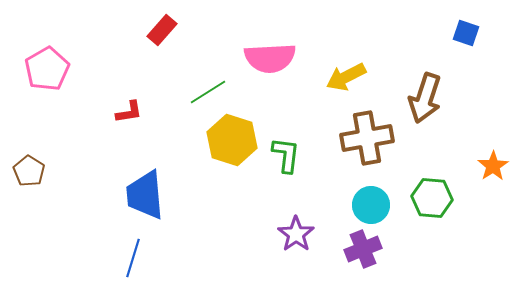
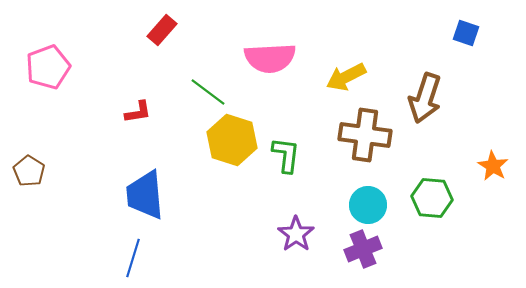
pink pentagon: moved 1 px right, 2 px up; rotated 9 degrees clockwise
green line: rotated 69 degrees clockwise
red L-shape: moved 9 px right
brown cross: moved 2 px left, 3 px up; rotated 18 degrees clockwise
orange star: rotated 8 degrees counterclockwise
cyan circle: moved 3 px left
